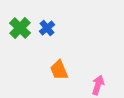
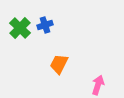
blue cross: moved 2 px left, 3 px up; rotated 21 degrees clockwise
orange trapezoid: moved 6 px up; rotated 50 degrees clockwise
